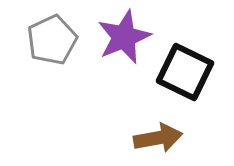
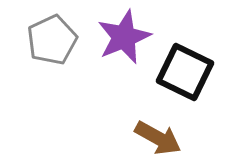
brown arrow: rotated 39 degrees clockwise
